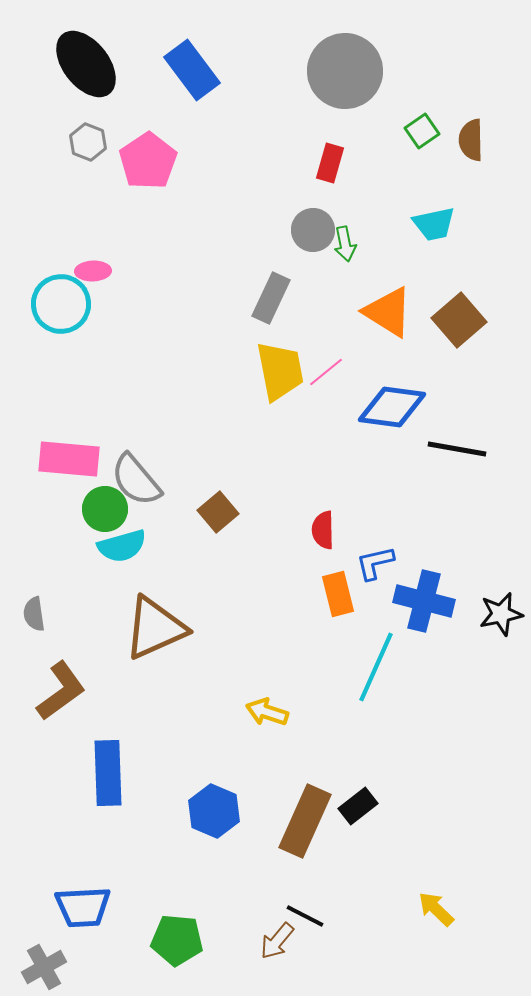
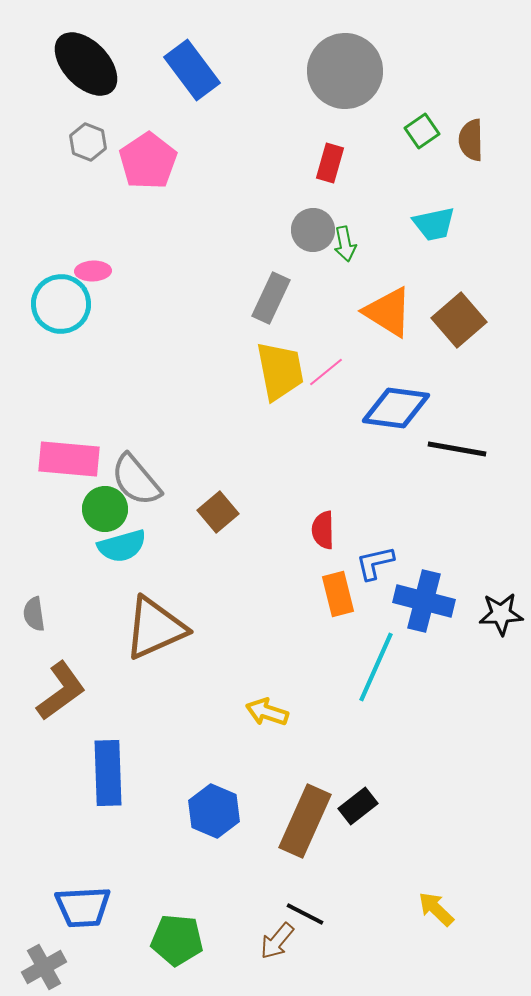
black ellipse at (86, 64): rotated 6 degrees counterclockwise
blue diamond at (392, 407): moved 4 px right, 1 px down
black star at (501, 614): rotated 9 degrees clockwise
black line at (305, 916): moved 2 px up
